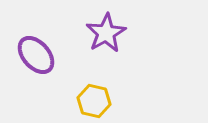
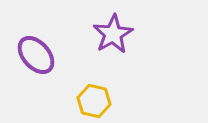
purple star: moved 7 px right, 1 px down
